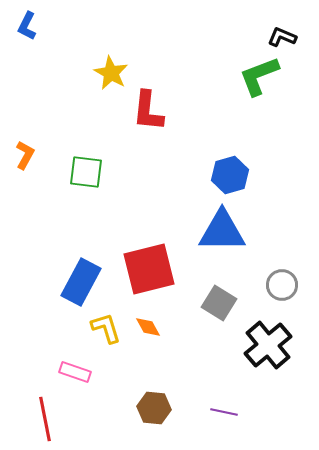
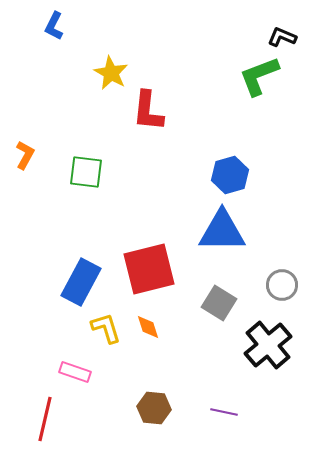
blue L-shape: moved 27 px right
orange diamond: rotated 12 degrees clockwise
red line: rotated 24 degrees clockwise
